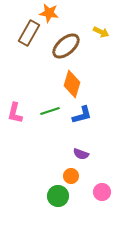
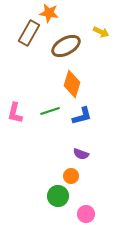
brown ellipse: rotated 12 degrees clockwise
blue L-shape: moved 1 px down
pink circle: moved 16 px left, 22 px down
